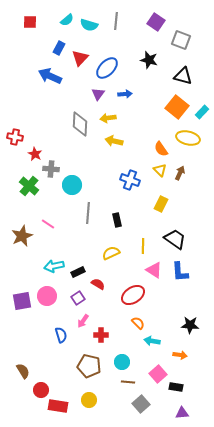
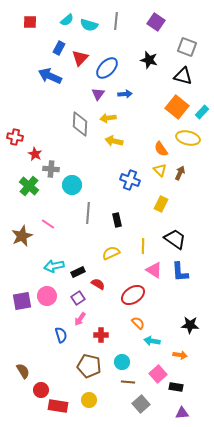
gray square at (181, 40): moved 6 px right, 7 px down
pink arrow at (83, 321): moved 3 px left, 2 px up
